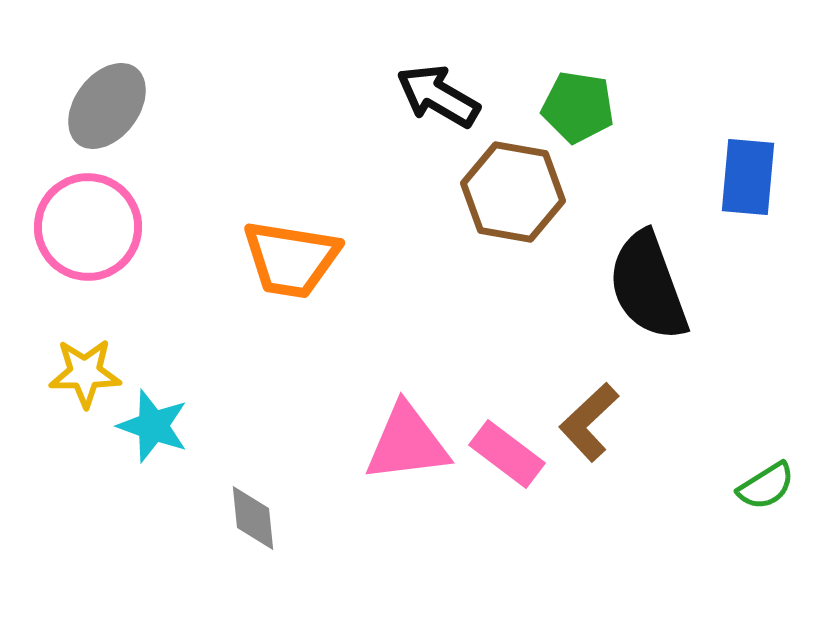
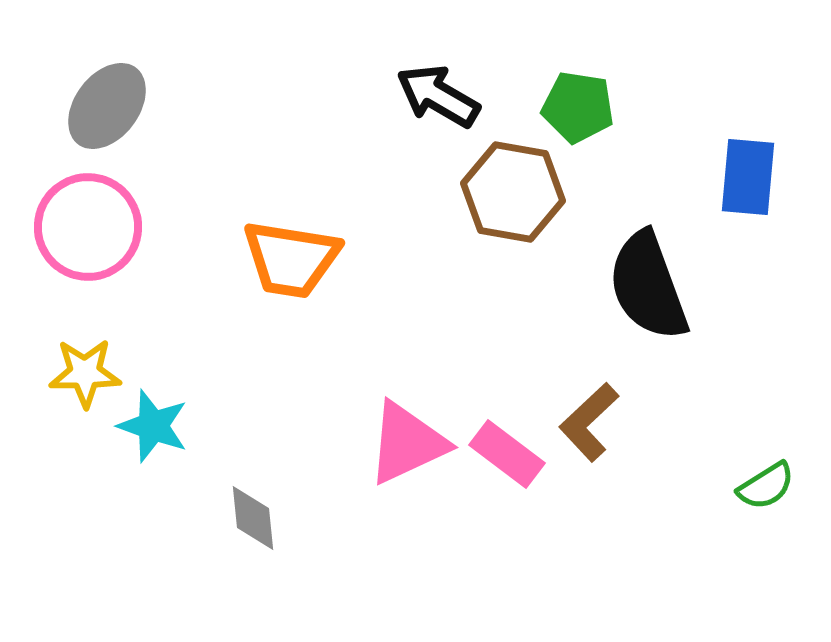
pink triangle: rotated 18 degrees counterclockwise
